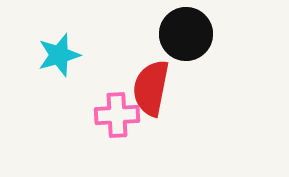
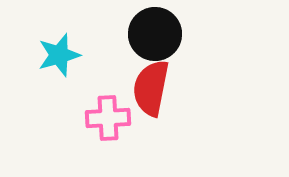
black circle: moved 31 px left
pink cross: moved 9 px left, 3 px down
